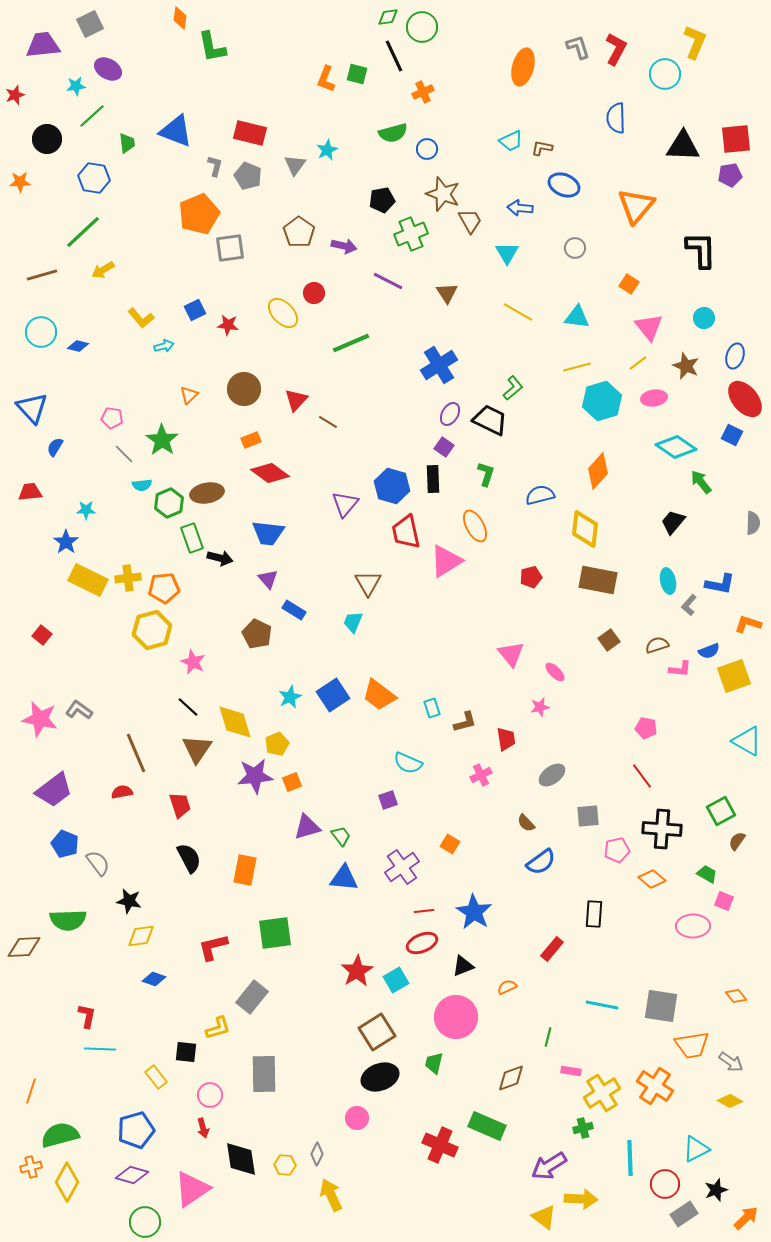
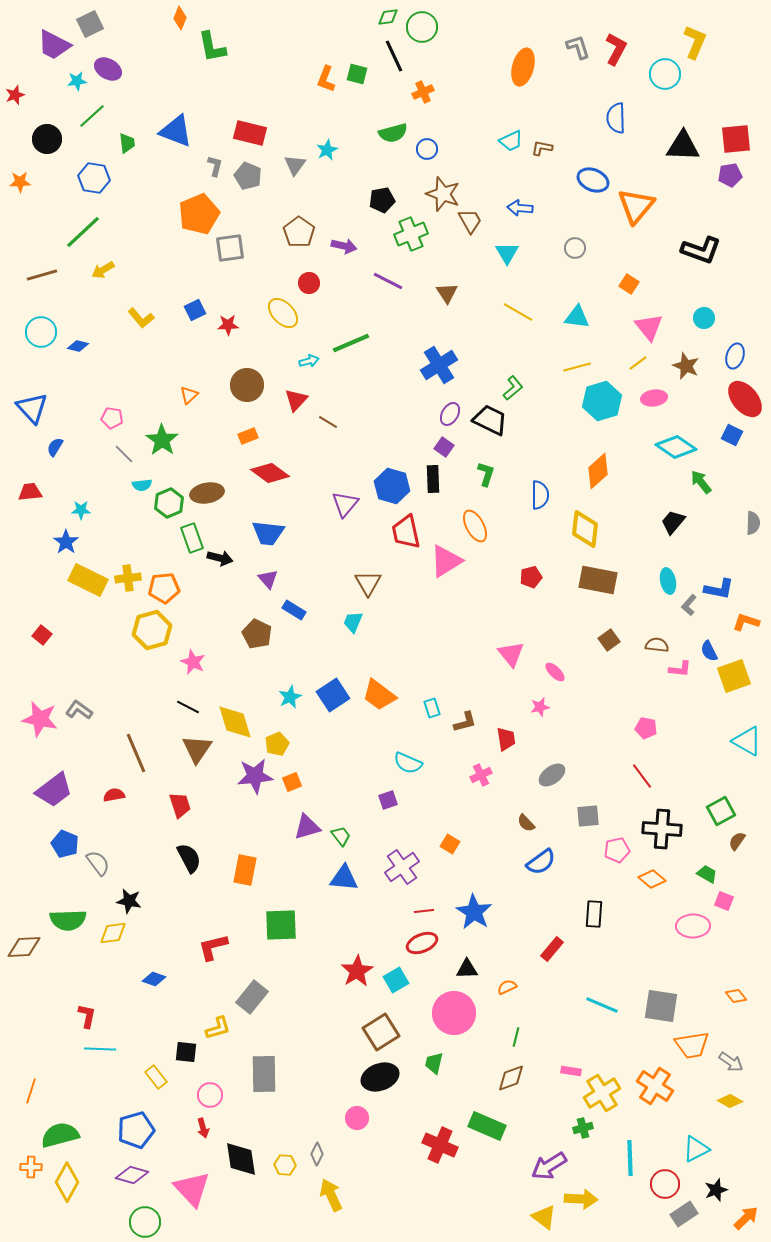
orange diamond at (180, 18): rotated 15 degrees clockwise
purple trapezoid at (43, 45): moved 11 px right; rotated 147 degrees counterclockwise
cyan star at (76, 86): moved 1 px right, 5 px up
blue ellipse at (564, 185): moved 29 px right, 5 px up
black L-shape at (701, 250): rotated 111 degrees clockwise
red circle at (314, 293): moved 5 px left, 10 px up
red star at (228, 325): rotated 10 degrees counterclockwise
cyan arrow at (164, 346): moved 145 px right, 15 px down
brown circle at (244, 389): moved 3 px right, 4 px up
orange rectangle at (251, 440): moved 3 px left, 4 px up
orange diamond at (598, 471): rotated 6 degrees clockwise
blue semicircle at (540, 495): rotated 104 degrees clockwise
cyan star at (86, 510): moved 5 px left
blue L-shape at (720, 584): moved 1 px left, 5 px down
orange L-shape at (748, 624): moved 2 px left, 2 px up
brown semicircle at (657, 645): rotated 25 degrees clockwise
blue semicircle at (709, 651): rotated 85 degrees clockwise
black line at (188, 707): rotated 15 degrees counterclockwise
red semicircle at (122, 792): moved 8 px left, 3 px down
green square at (275, 933): moved 6 px right, 8 px up; rotated 6 degrees clockwise
yellow diamond at (141, 936): moved 28 px left, 3 px up
black triangle at (463, 966): moved 4 px right, 3 px down; rotated 20 degrees clockwise
cyan line at (602, 1005): rotated 12 degrees clockwise
pink circle at (456, 1017): moved 2 px left, 4 px up
brown square at (377, 1032): moved 4 px right
green line at (548, 1037): moved 32 px left
orange cross at (31, 1167): rotated 15 degrees clockwise
pink triangle at (192, 1189): rotated 39 degrees counterclockwise
